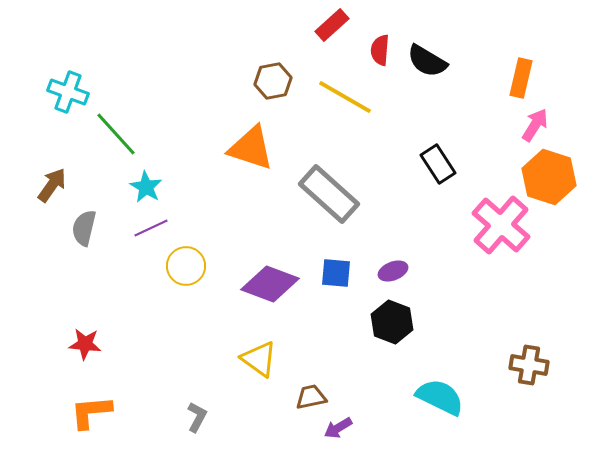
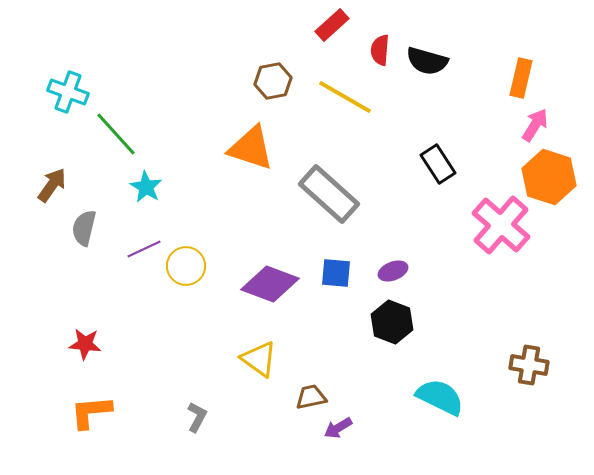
black semicircle: rotated 15 degrees counterclockwise
purple line: moved 7 px left, 21 px down
